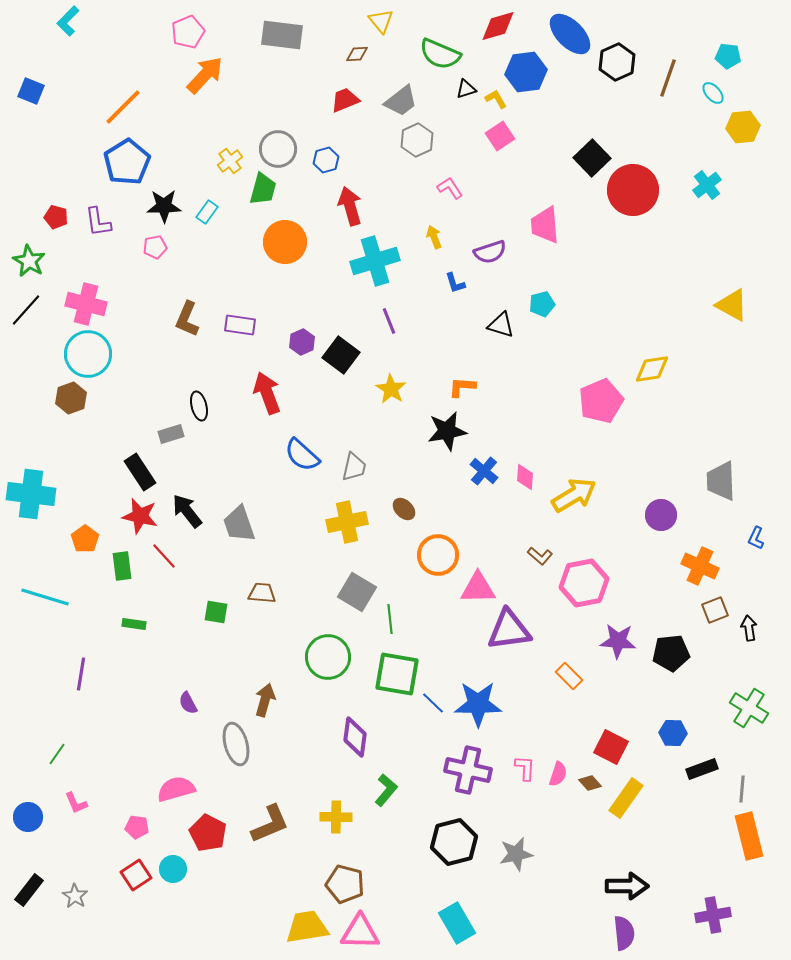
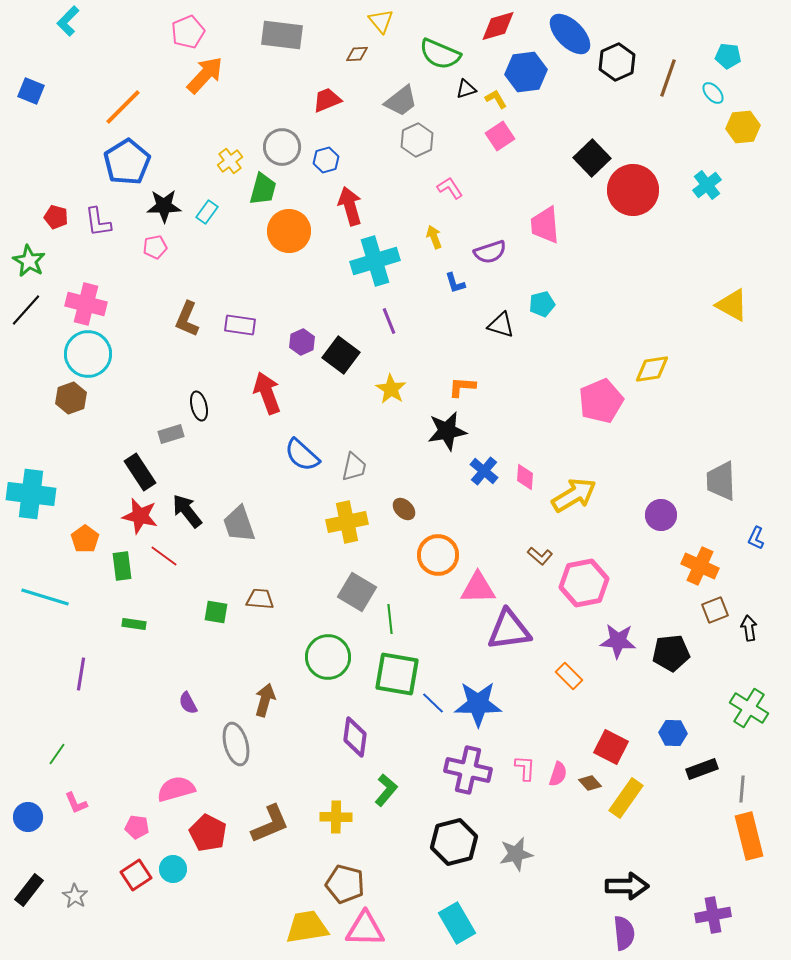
red trapezoid at (345, 100): moved 18 px left
gray circle at (278, 149): moved 4 px right, 2 px up
orange circle at (285, 242): moved 4 px right, 11 px up
red line at (164, 556): rotated 12 degrees counterclockwise
brown trapezoid at (262, 593): moved 2 px left, 6 px down
pink triangle at (360, 932): moved 5 px right, 3 px up
